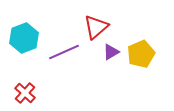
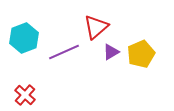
red cross: moved 2 px down
